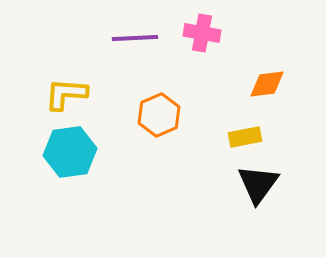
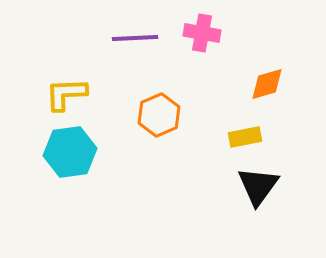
orange diamond: rotated 9 degrees counterclockwise
yellow L-shape: rotated 6 degrees counterclockwise
black triangle: moved 2 px down
